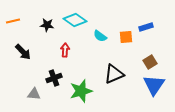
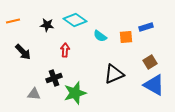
blue triangle: rotated 35 degrees counterclockwise
green star: moved 6 px left, 2 px down
